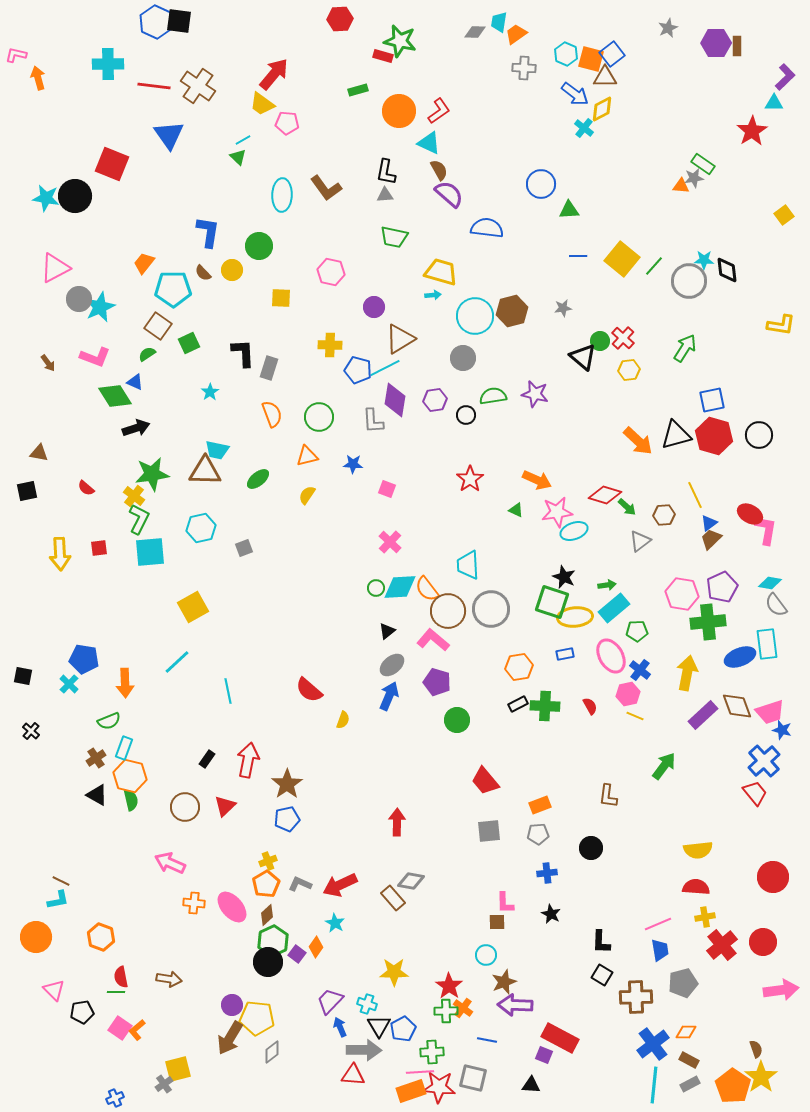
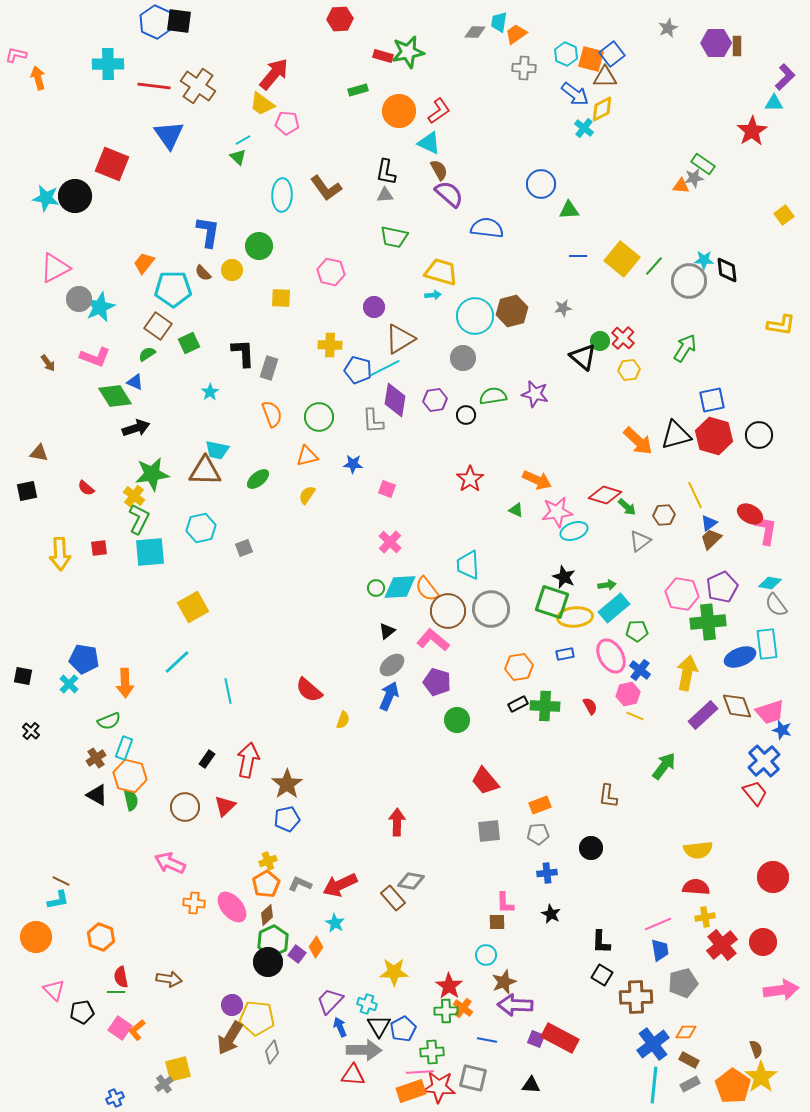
green star at (400, 41): moved 8 px right, 11 px down; rotated 24 degrees counterclockwise
gray diamond at (272, 1052): rotated 15 degrees counterclockwise
purple square at (544, 1055): moved 8 px left, 16 px up
